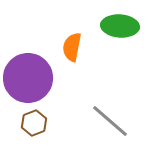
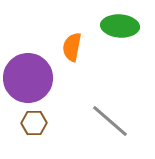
brown hexagon: rotated 20 degrees clockwise
